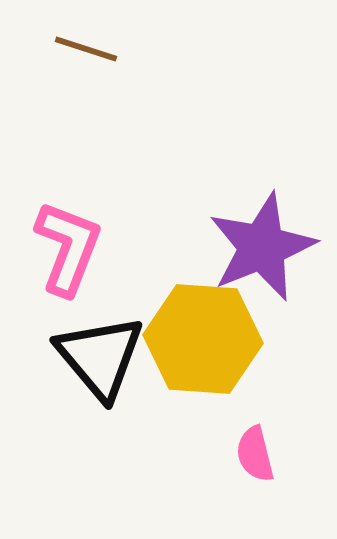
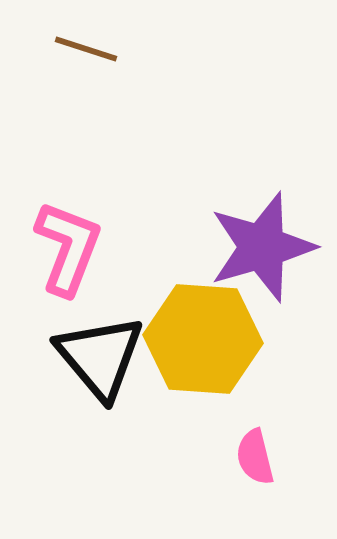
purple star: rotated 6 degrees clockwise
pink semicircle: moved 3 px down
